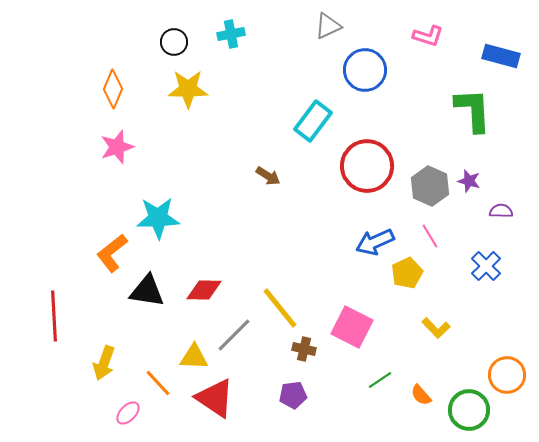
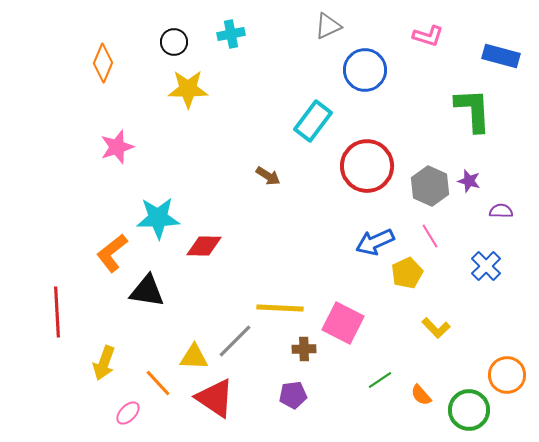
orange diamond: moved 10 px left, 26 px up
red diamond: moved 44 px up
yellow line: rotated 48 degrees counterclockwise
red line: moved 3 px right, 4 px up
pink square: moved 9 px left, 4 px up
gray line: moved 1 px right, 6 px down
brown cross: rotated 15 degrees counterclockwise
